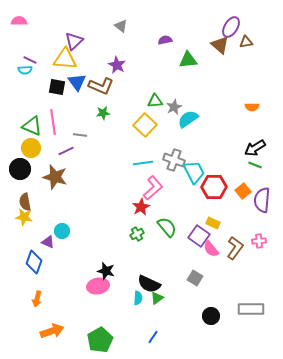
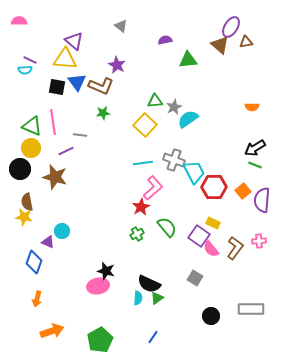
purple triangle at (74, 41): rotated 36 degrees counterclockwise
brown semicircle at (25, 202): moved 2 px right
